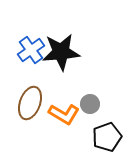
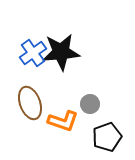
blue cross: moved 2 px right, 3 px down
brown ellipse: rotated 40 degrees counterclockwise
orange L-shape: moved 1 px left, 7 px down; rotated 12 degrees counterclockwise
